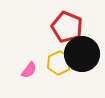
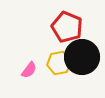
black circle: moved 3 px down
yellow hexagon: rotated 15 degrees clockwise
